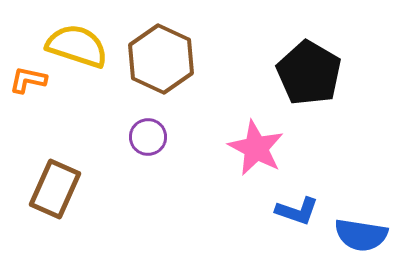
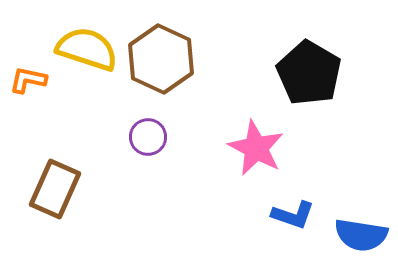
yellow semicircle: moved 10 px right, 3 px down
blue L-shape: moved 4 px left, 4 px down
